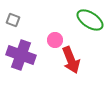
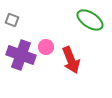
gray square: moved 1 px left
pink circle: moved 9 px left, 7 px down
